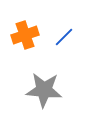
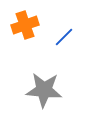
orange cross: moved 10 px up
